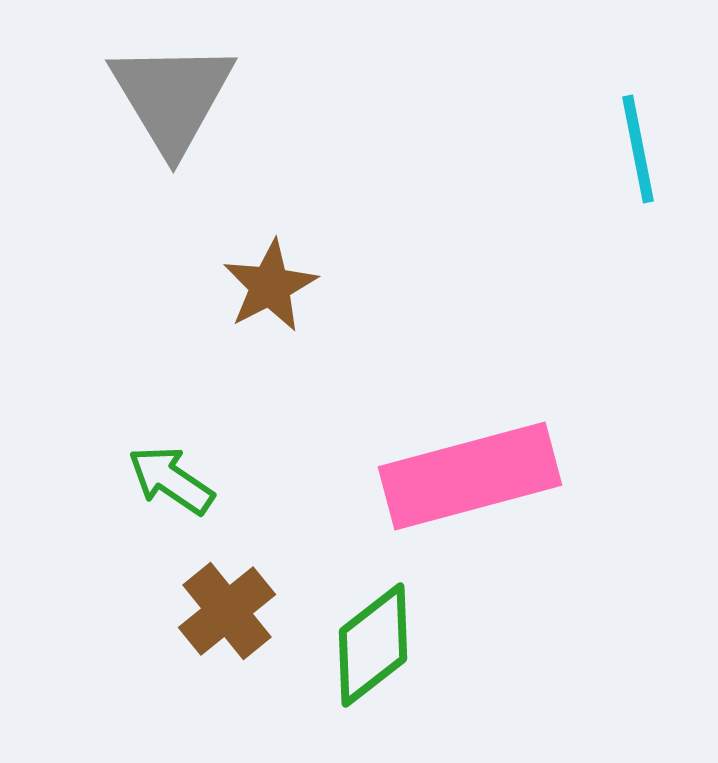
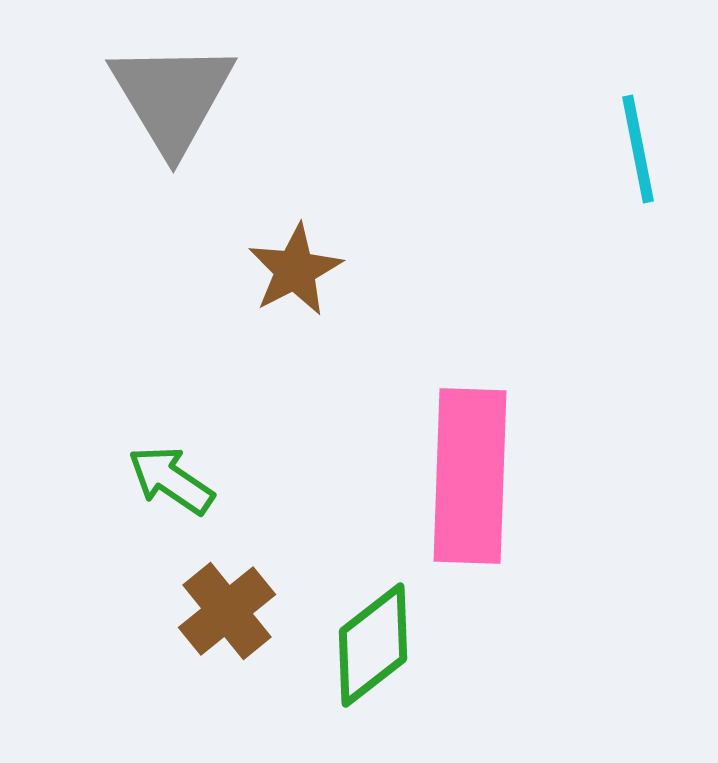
brown star: moved 25 px right, 16 px up
pink rectangle: rotated 73 degrees counterclockwise
